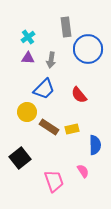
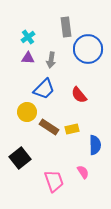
pink semicircle: moved 1 px down
